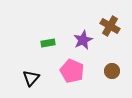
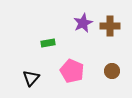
brown cross: rotated 30 degrees counterclockwise
purple star: moved 17 px up
